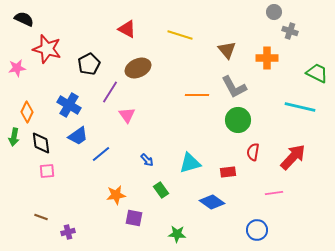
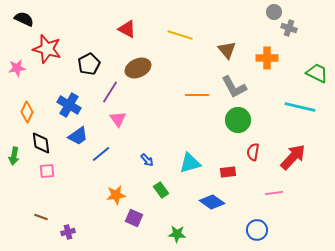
gray cross: moved 1 px left, 3 px up
pink triangle: moved 9 px left, 4 px down
green arrow: moved 19 px down
purple square: rotated 12 degrees clockwise
